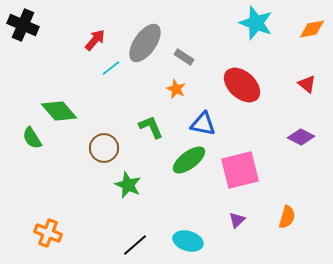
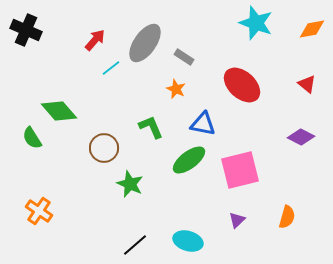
black cross: moved 3 px right, 5 px down
green star: moved 2 px right, 1 px up
orange cross: moved 9 px left, 22 px up; rotated 12 degrees clockwise
